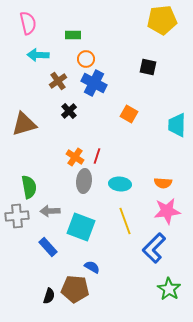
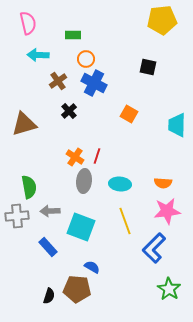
brown pentagon: moved 2 px right
